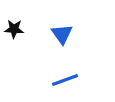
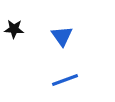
blue triangle: moved 2 px down
